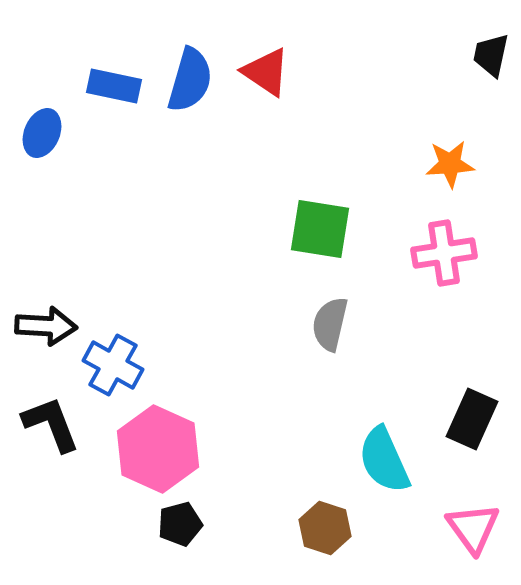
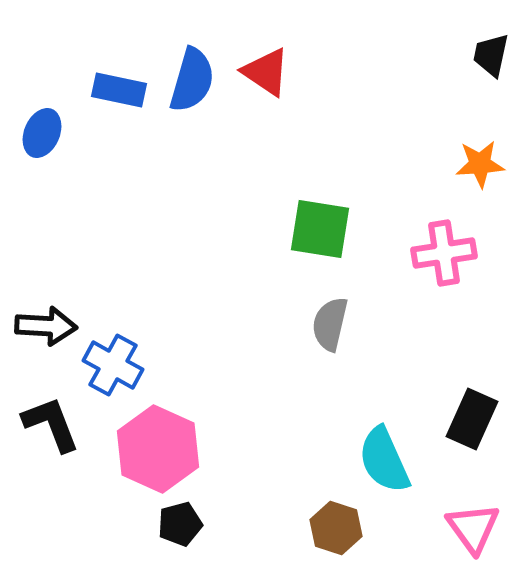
blue semicircle: moved 2 px right
blue rectangle: moved 5 px right, 4 px down
orange star: moved 30 px right
brown hexagon: moved 11 px right
